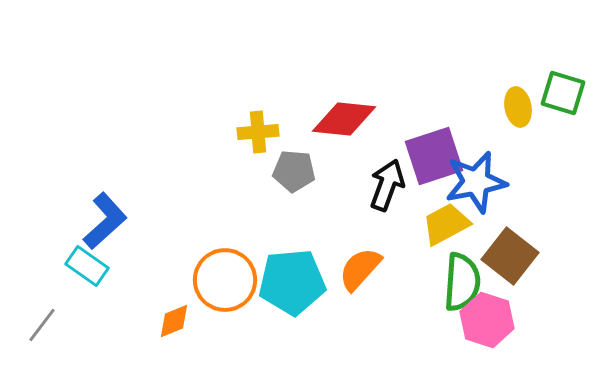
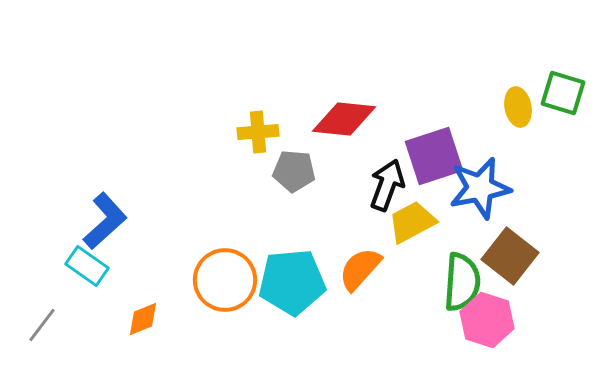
blue star: moved 4 px right, 6 px down
yellow trapezoid: moved 34 px left, 2 px up
orange diamond: moved 31 px left, 2 px up
